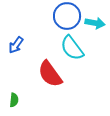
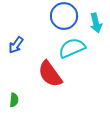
blue circle: moved 3 px left
cyan arrow: moved 1 px right; rotated 66 degrees clockwise
cyan semicircle: rotated 104 degrees clockwise
